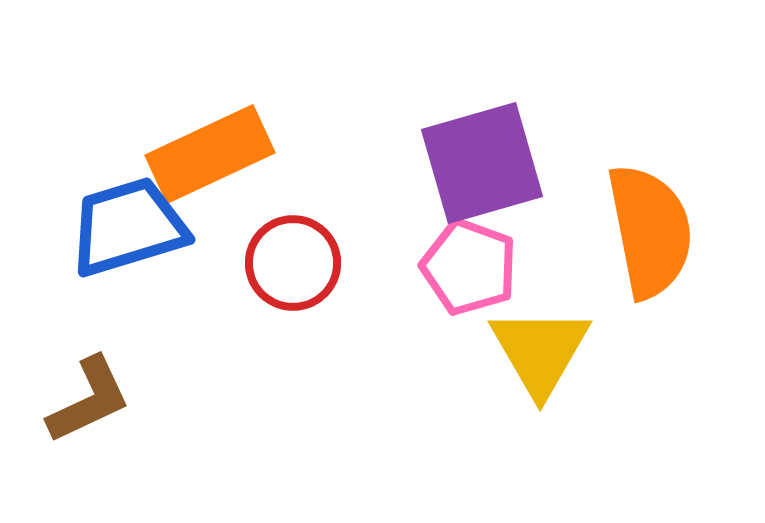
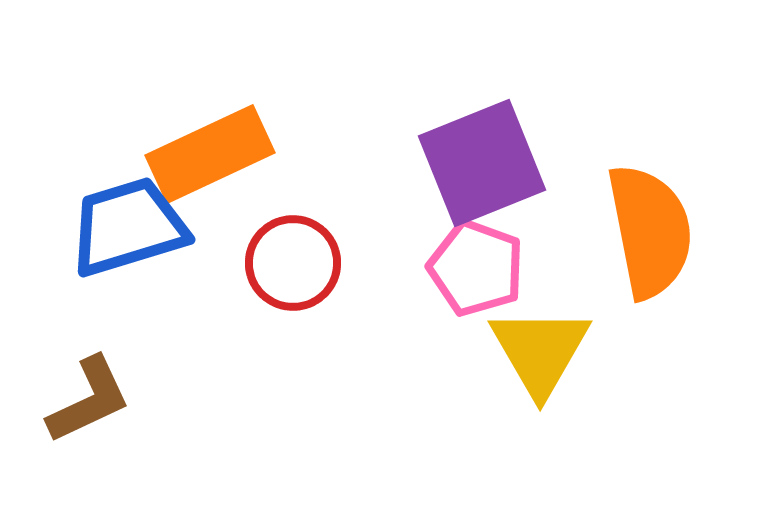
purple square: rotated 6 degrees counterclockwise
pink pentagon: moved 7 px right, 1 px down
